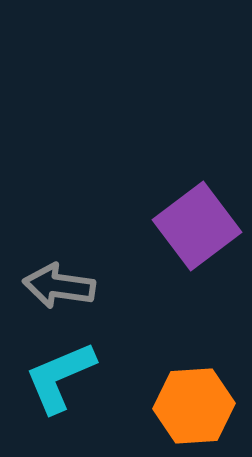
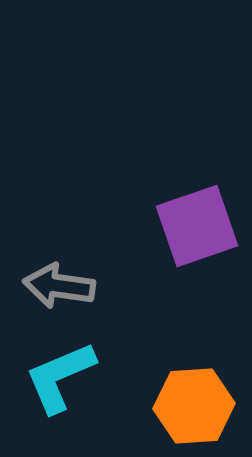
purple square: rotated 18 degrees clockwise
